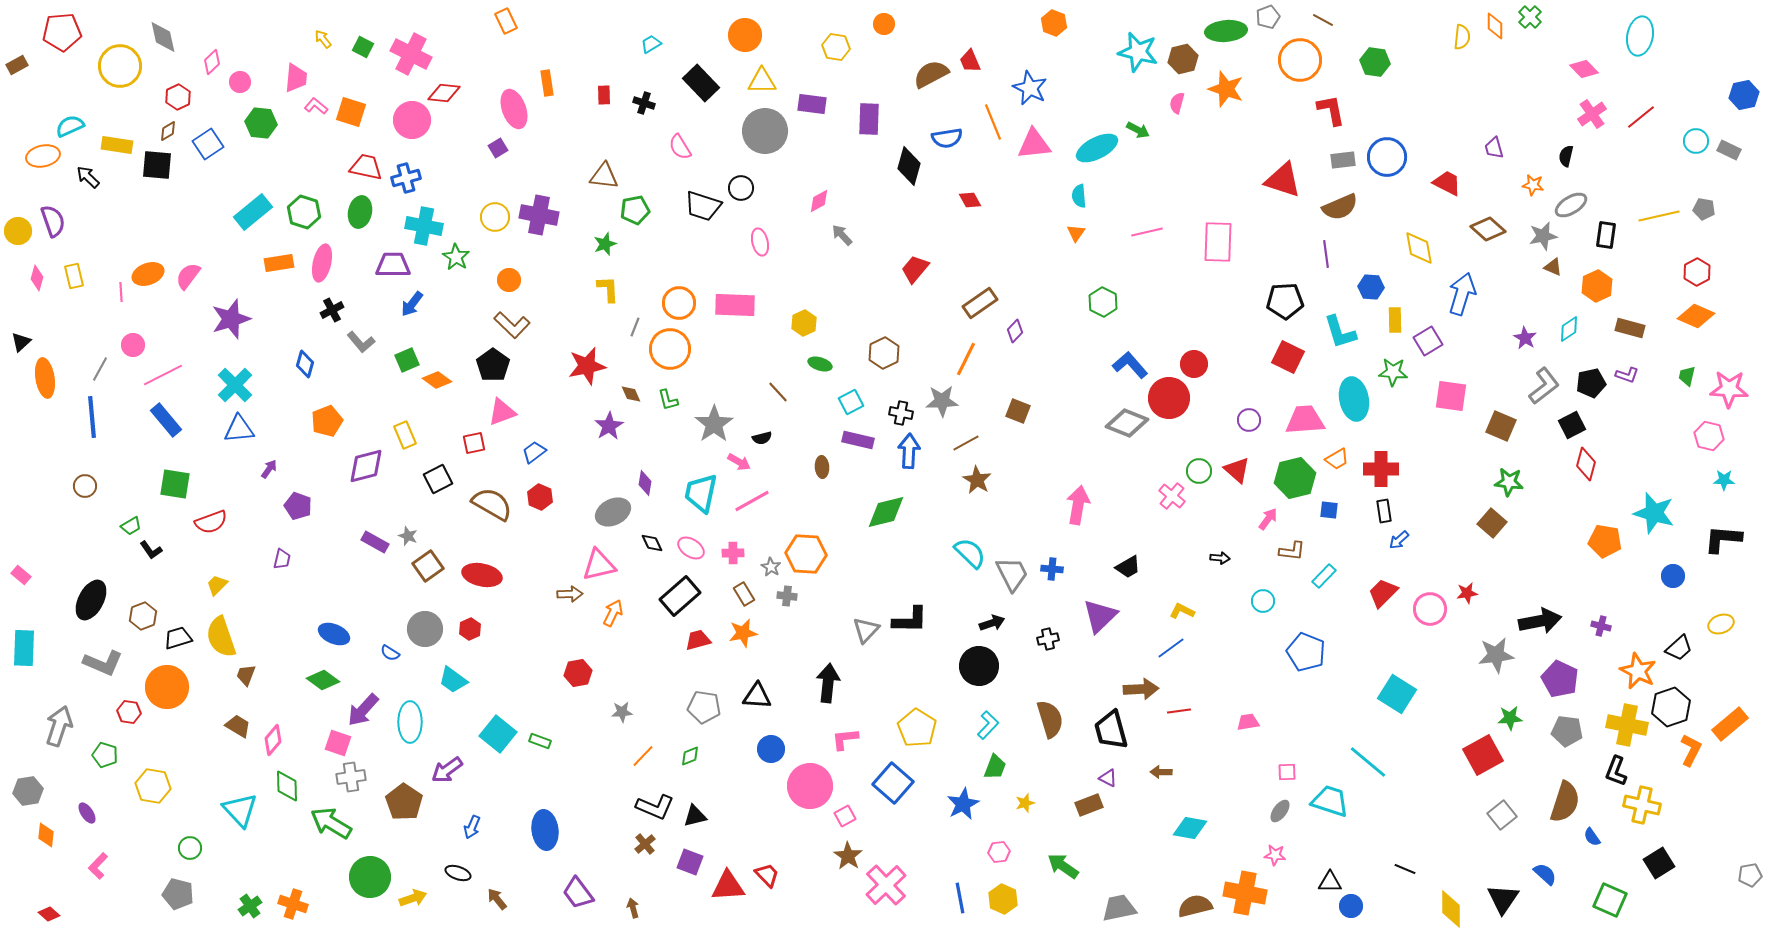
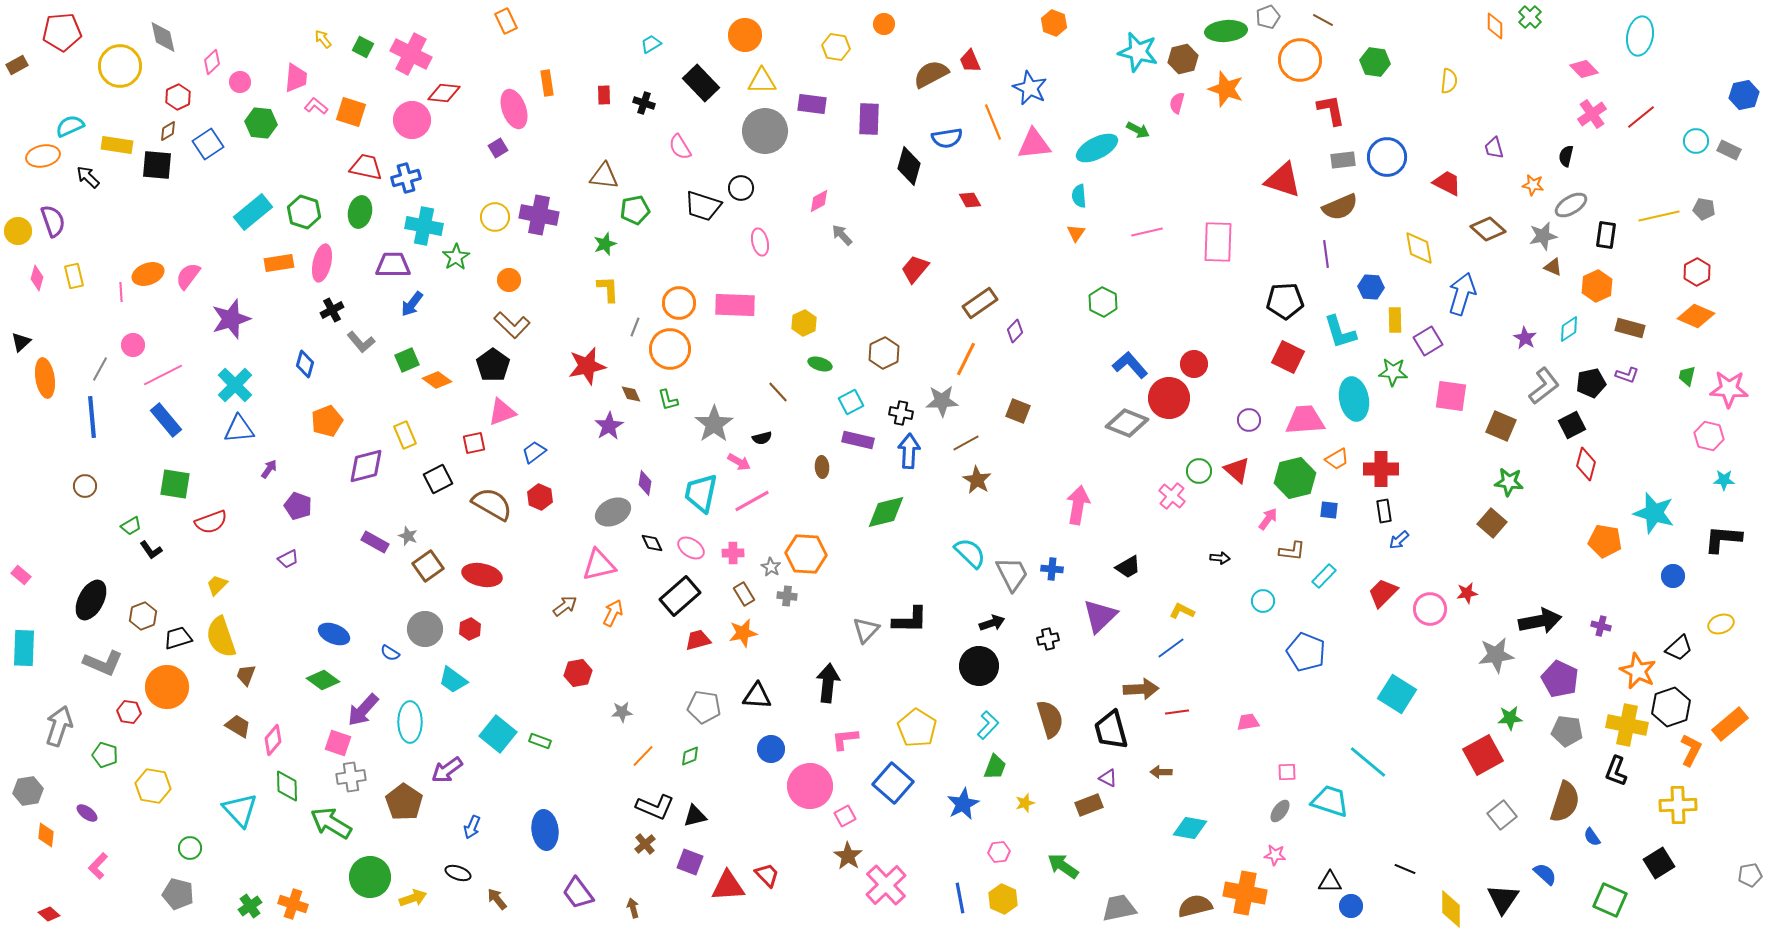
yellow semicircle at (1462, 37): moved 13 px left, 44 px down
green star at (456, 257): rotated 8 degrees clockwise
purple trapezoid at (282, 559): moved 6 px right; rotated 50 degrees clockwise
brown arrow at (570, 594): moved 5 px left, 12 px down; rotated 35 degrees counterclockwise
red line at (1179, 711): moved 2 px left, 1 px down
yellow cross at (1642, 805): moved 36 px right; rotated 15 degrees counterclockwise
purple ellipse at (87, 813): rotated 20 degrees counterclockwise
